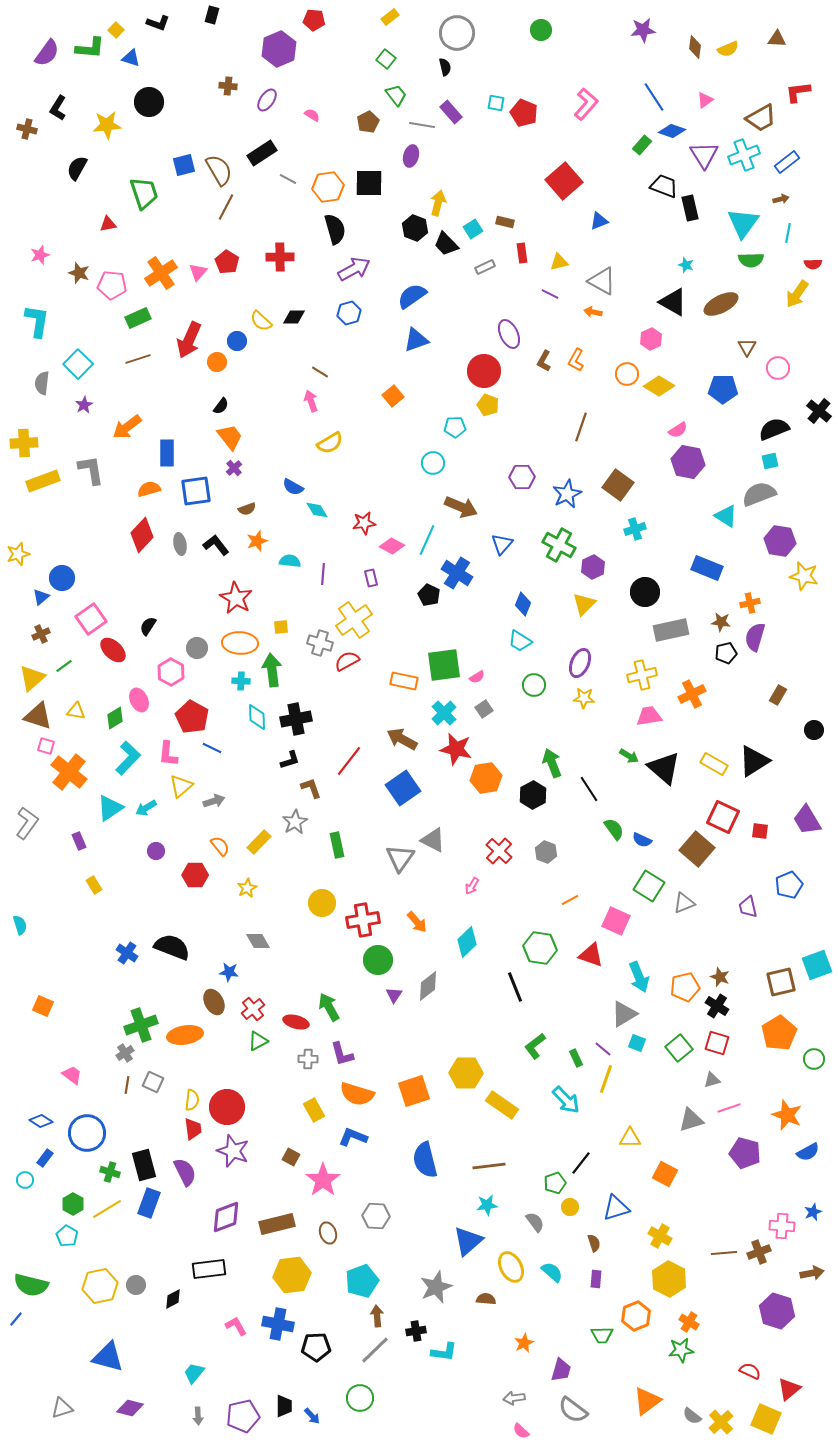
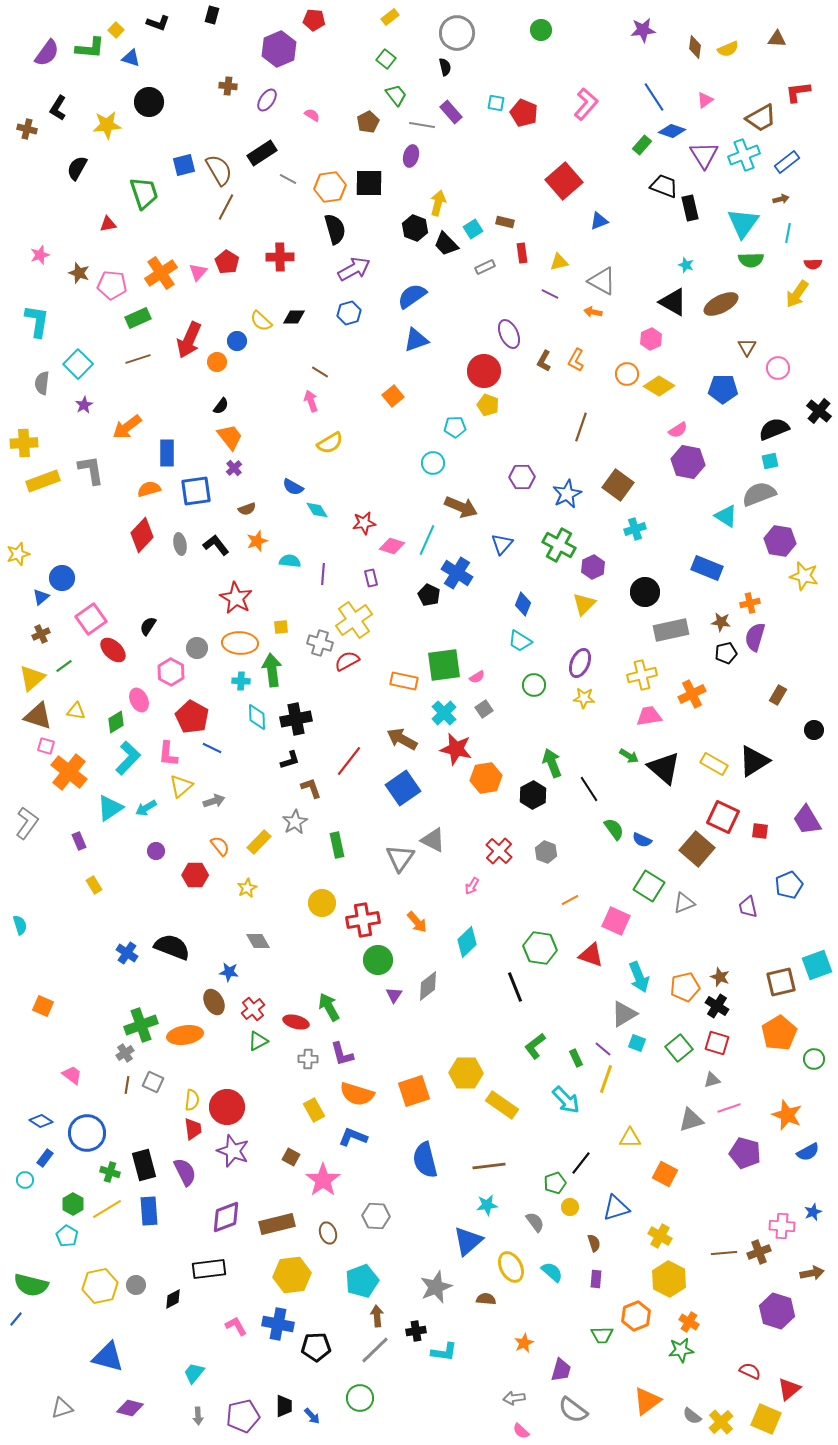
orange hexagon at (328, 187): moved 2 px right
pink diamond at (392, 546): rotated 10 degrees counterclockwise
green diamond at (115, 718): moved 1 px right, 4 px down
blue rectangle at (149, 1203): moved 8 px down; rotated 24 degrees counterclockwise
